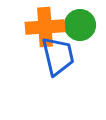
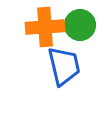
blue trapezoid: moved 6 px right, 10 px down
